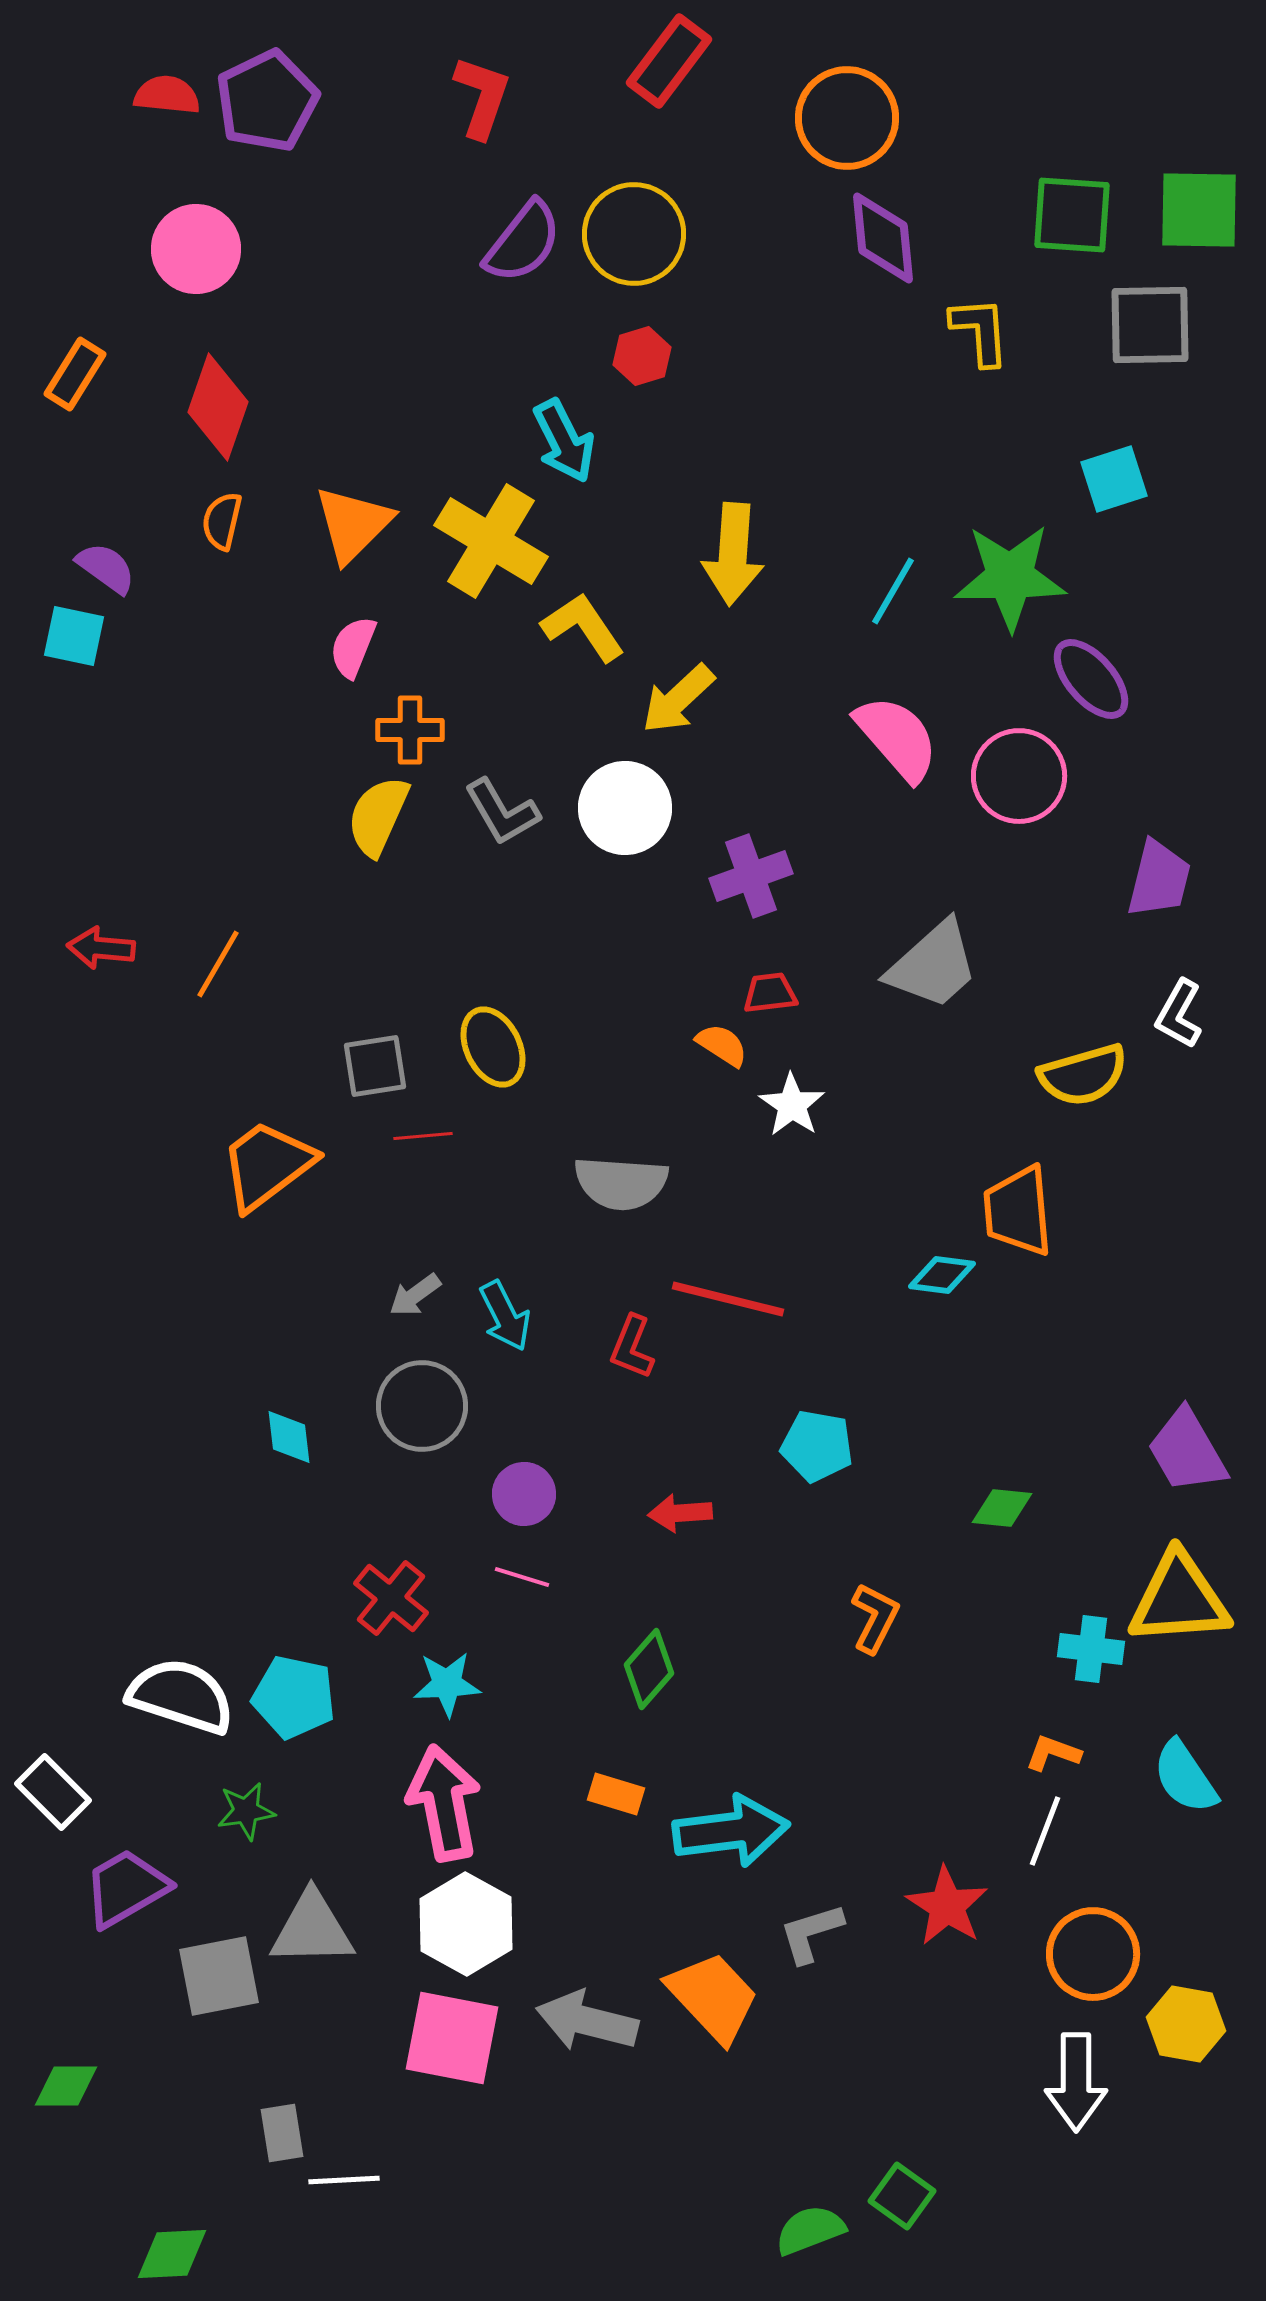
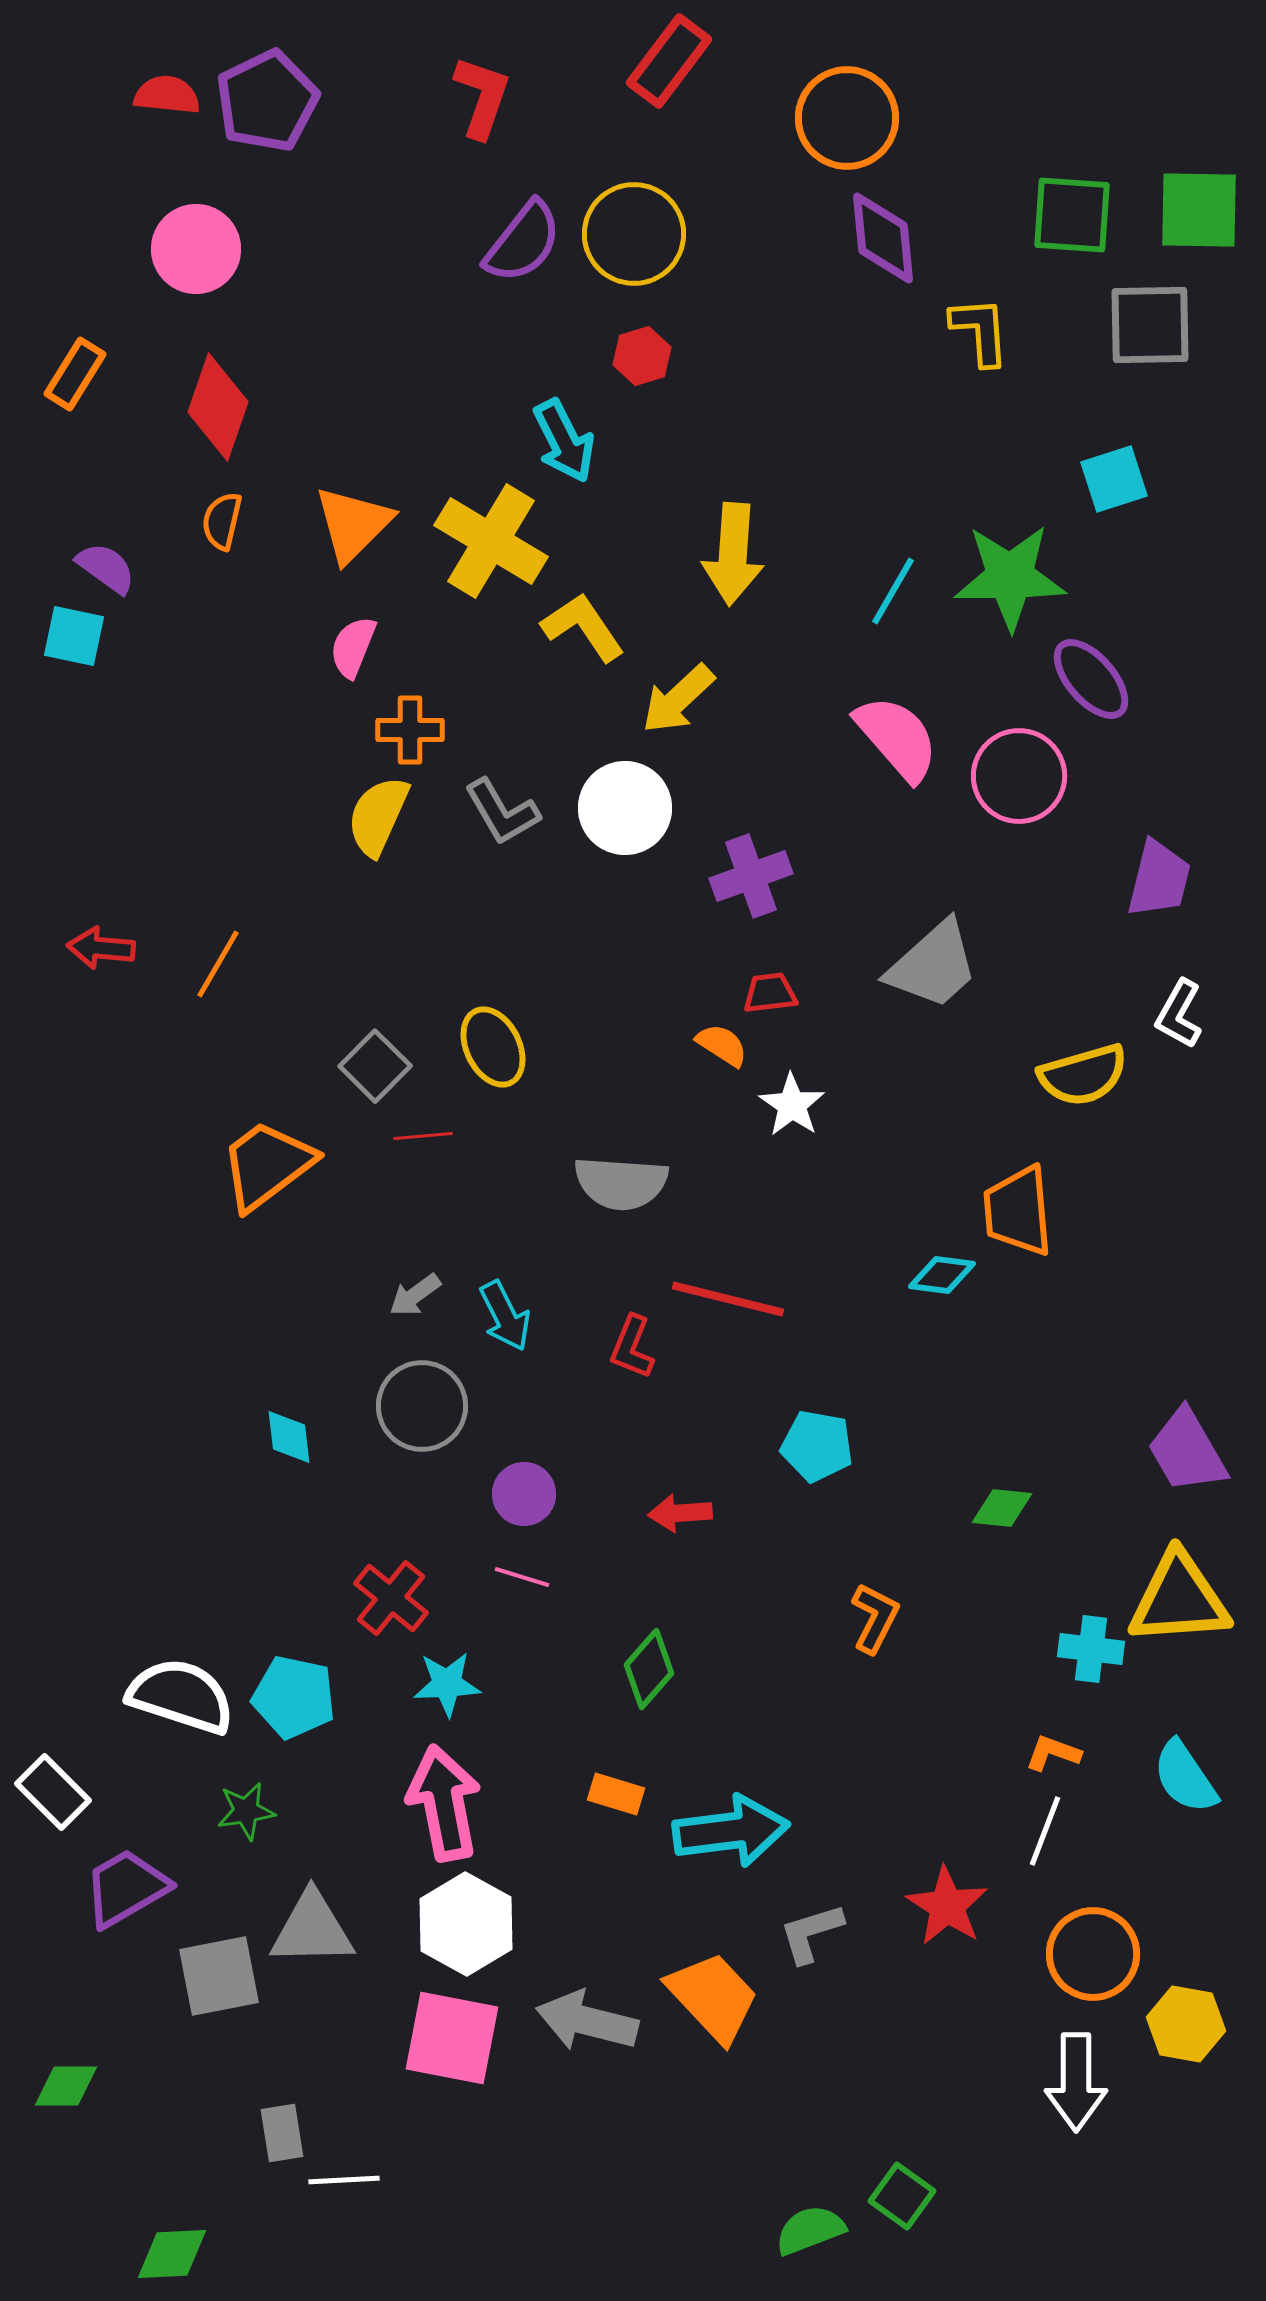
gray square at (375, 1066): rotated 36 degrees counterclockwise
